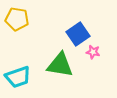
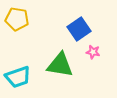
blue square: moved 1 px right, 5 px up
